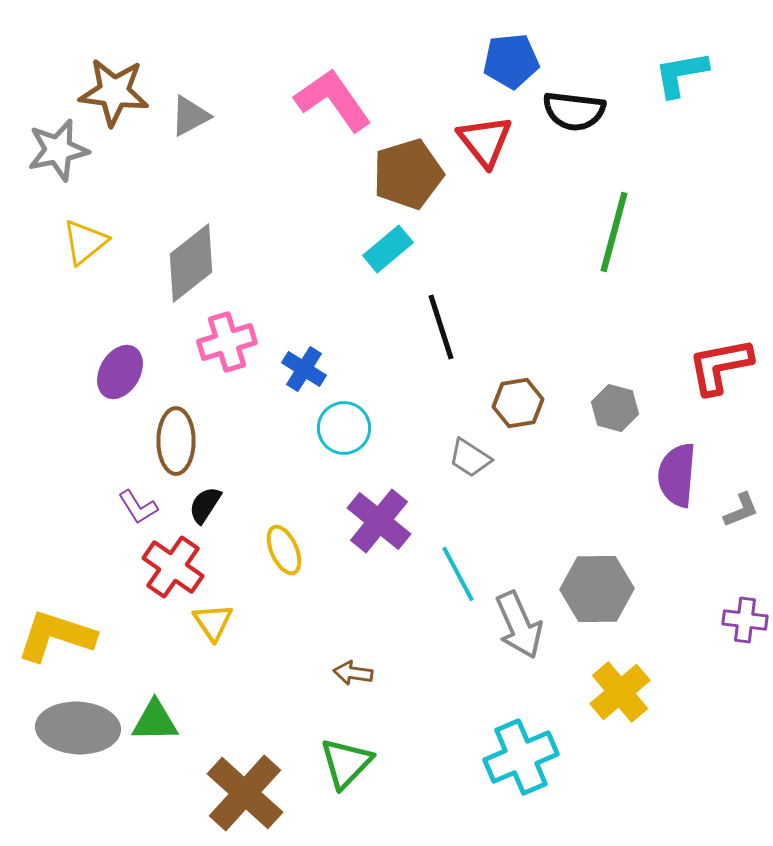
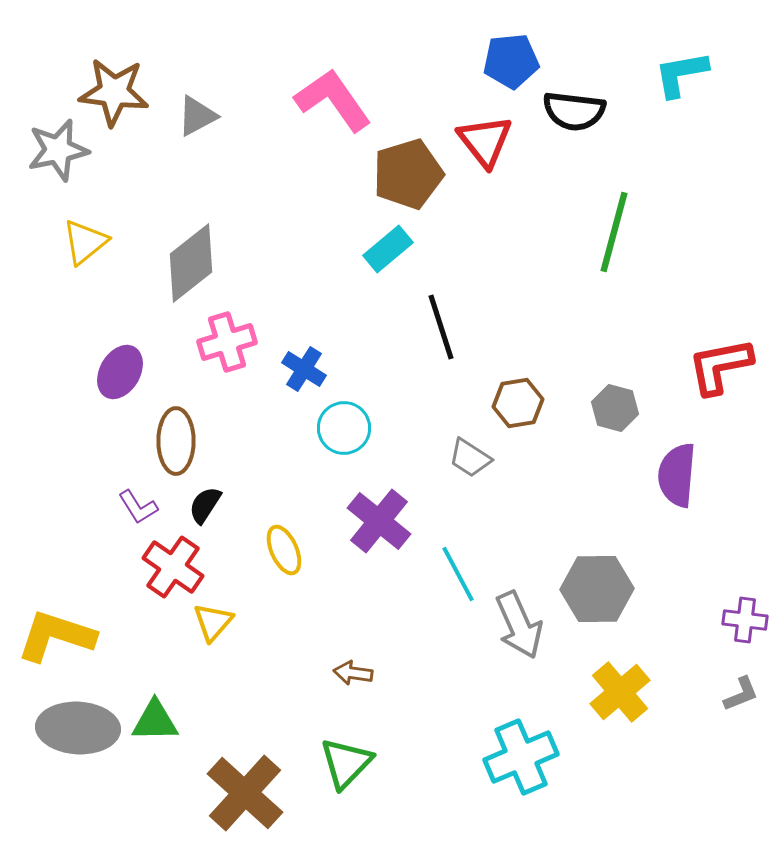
gray triangle at (190, 116): moved 7 px right
gray L-shape at (741, 510): moved 184 px down
yellow triangle at (213, 622): rotated 15 degrees clockwise
